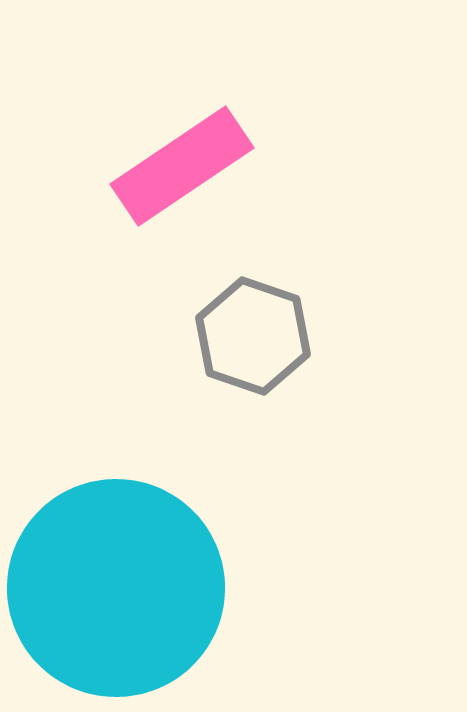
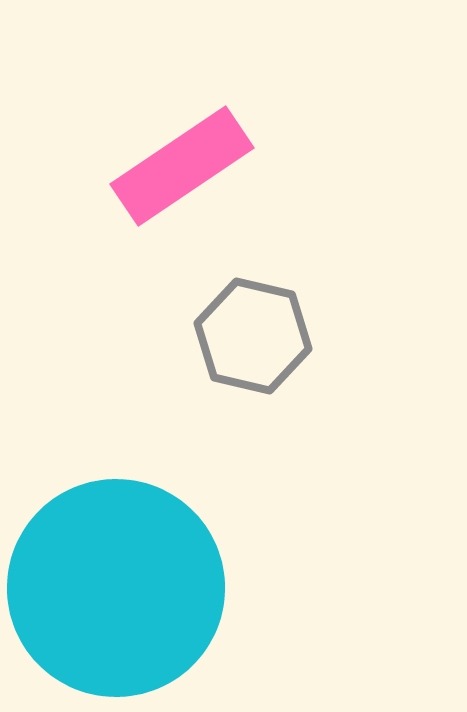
gray hexagon: rotated 6 degrees counterclockwise
